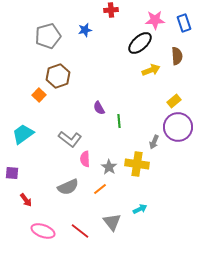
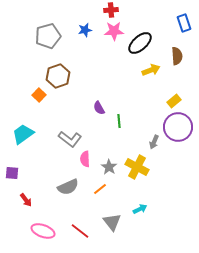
pink star: moved 41 px left, 11 px down
yellow cross: moved 3 px down; rotated 20 degrees clockwise
